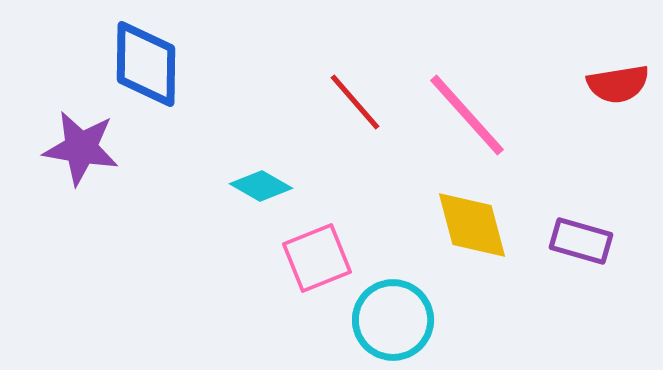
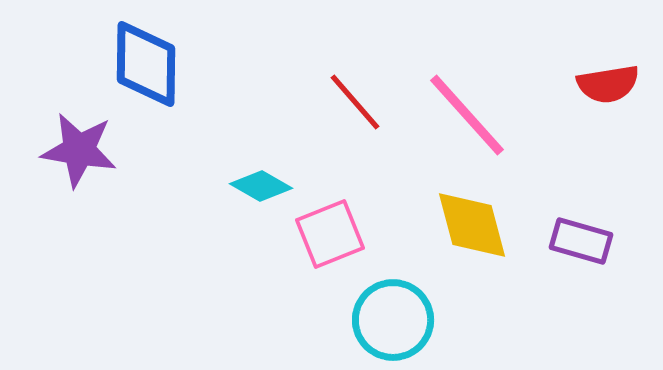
red semicircle: moved 10 px left
purple star: moved 2 px left, 2 px down
pink square: moved 13 px right, 24 px up
